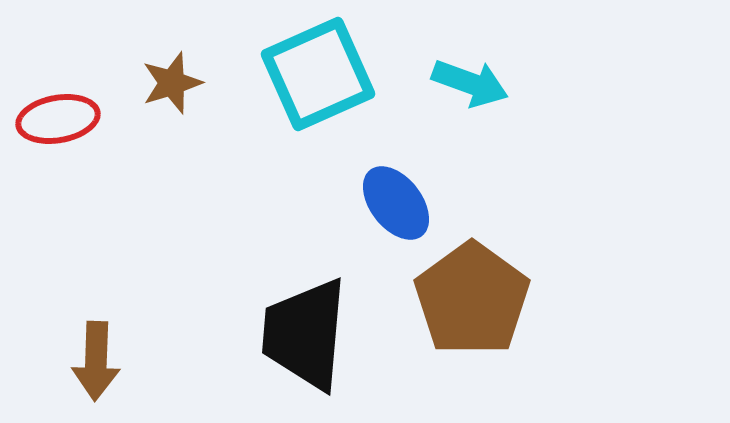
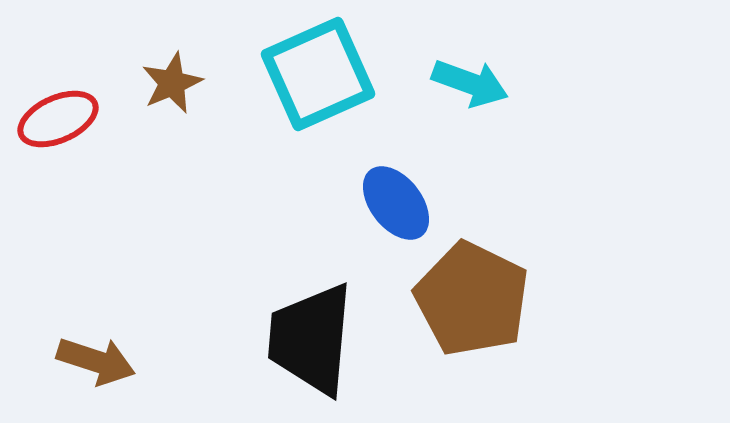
brown star: rotated 6 degrees counterclockwise
red ellipse: rotated 14 degrees counterclockwise
brown pentagon: rotated 10 degrees counterclockwise
black trapezoid: moved 6 px right, 5 px down
brown arrow: rotated 74 degrees counterclockwise
